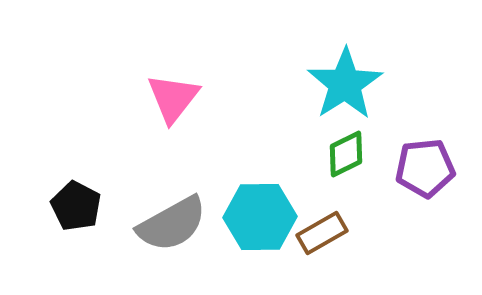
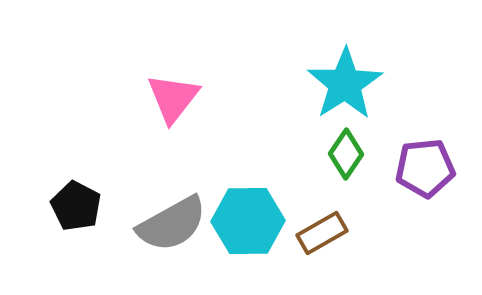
green diamond: rotated 30 degrees counterclockwise
cyan hexagon: moved 12 px left, 4 px down
